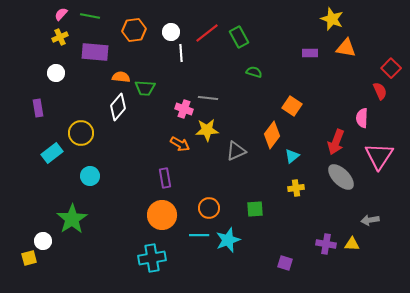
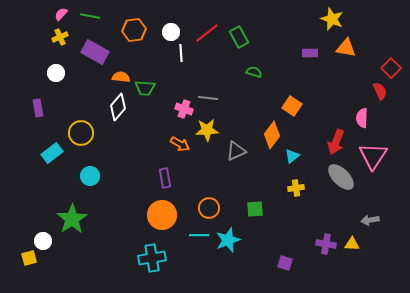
purple rectangle at (95, 52): rotated 24 degrees clockwise
pink triangle at (379, 156): moved 6 px left
